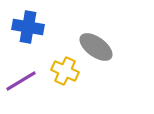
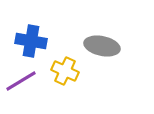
blue cross: moved 3 px right, 14 px down
gray ellipse: moved 6 px right, 1 px up; rotated 24 degrees counterclockwise
